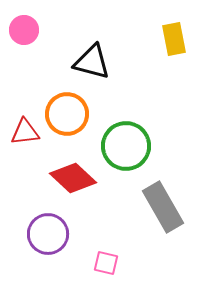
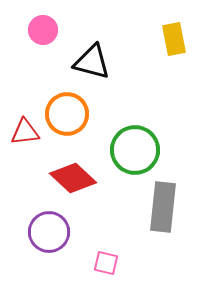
pink circle: moved 19 px right
green circle: moved 9 px right, 4 px down
gray rectangle: rotated 36 degrees clockwise
purple circle: moved 1 px right, 2 px up
